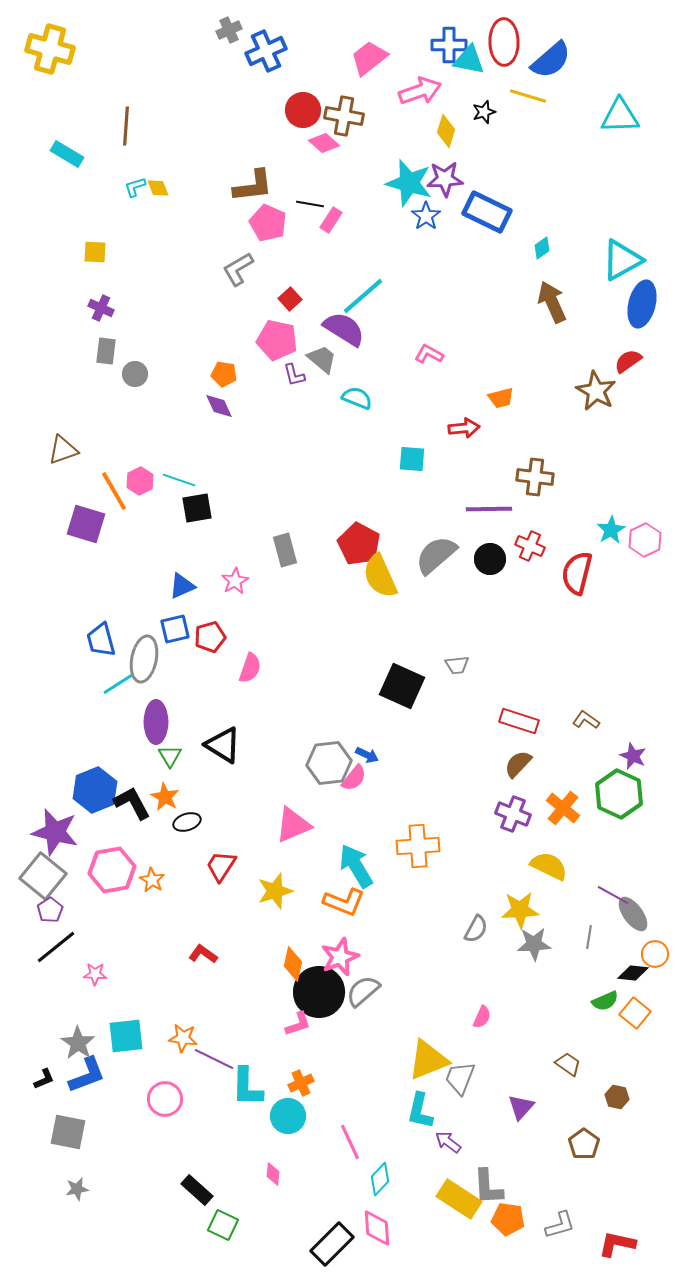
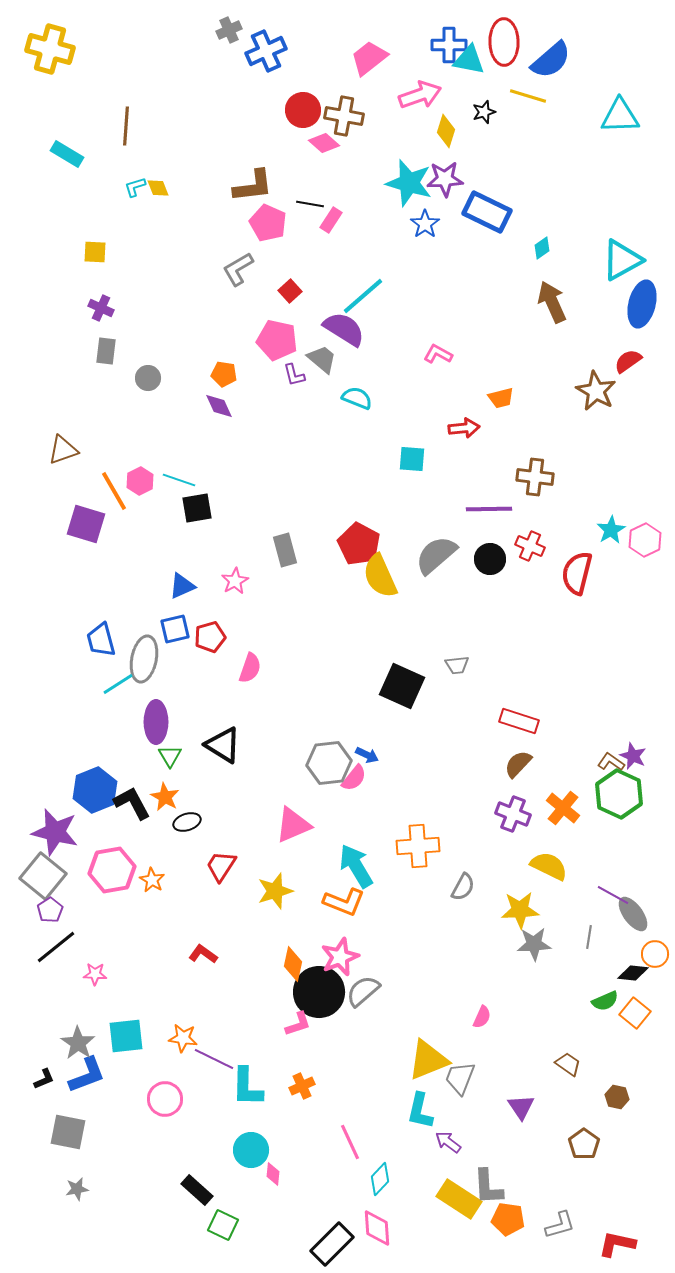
pink arrow at (420, 91): moved 4 px down
blue star at (426, 216): moved 1 px left, 8 px down
red square at (290, 299): moved 8 px up
pink L-shape at (429, 354): moved 9 px right
gray circle at (135, 374): moved 13 px right, 4 px down
brown L-shape at (586, 720): moved 25 px right, 42 px down
gray semicircle at (476, 929): moved 13 px left, 42 px up
orange cross at (301, 1083): moved 1 px right, 3 px down
purple triangle at (521, 1107): rotated 16 degrees counterclockwise
cyan circle at (288, 1116): moved 37 px left, 34 px down
